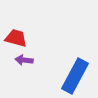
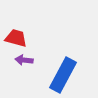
blue rectangle: moved 12 px left, 1 px up
